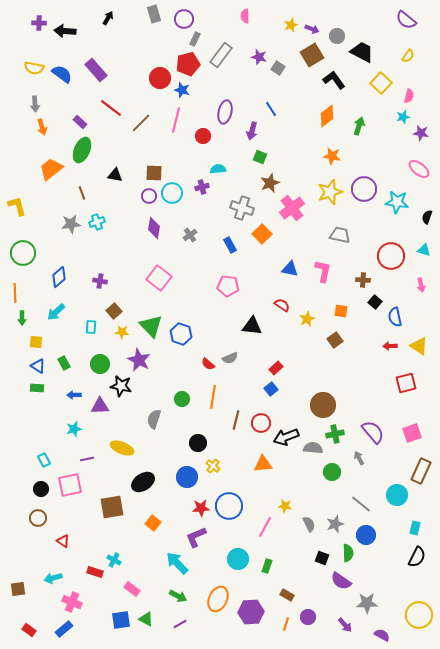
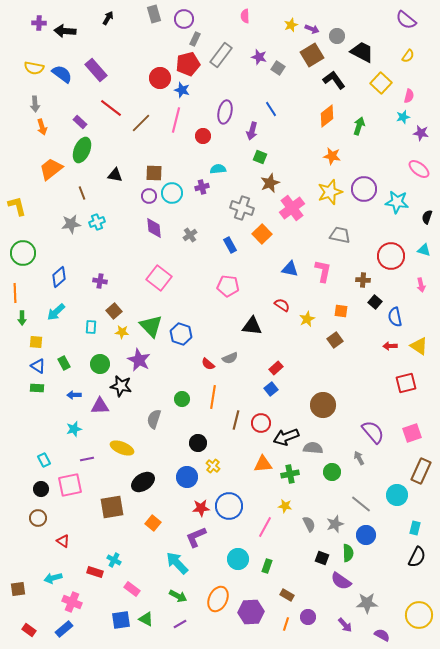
purple diamond at (154, 228): rotated 15 degrees counterclockwise
green cross at (335, 434): moved 45 px left, 40 px down
